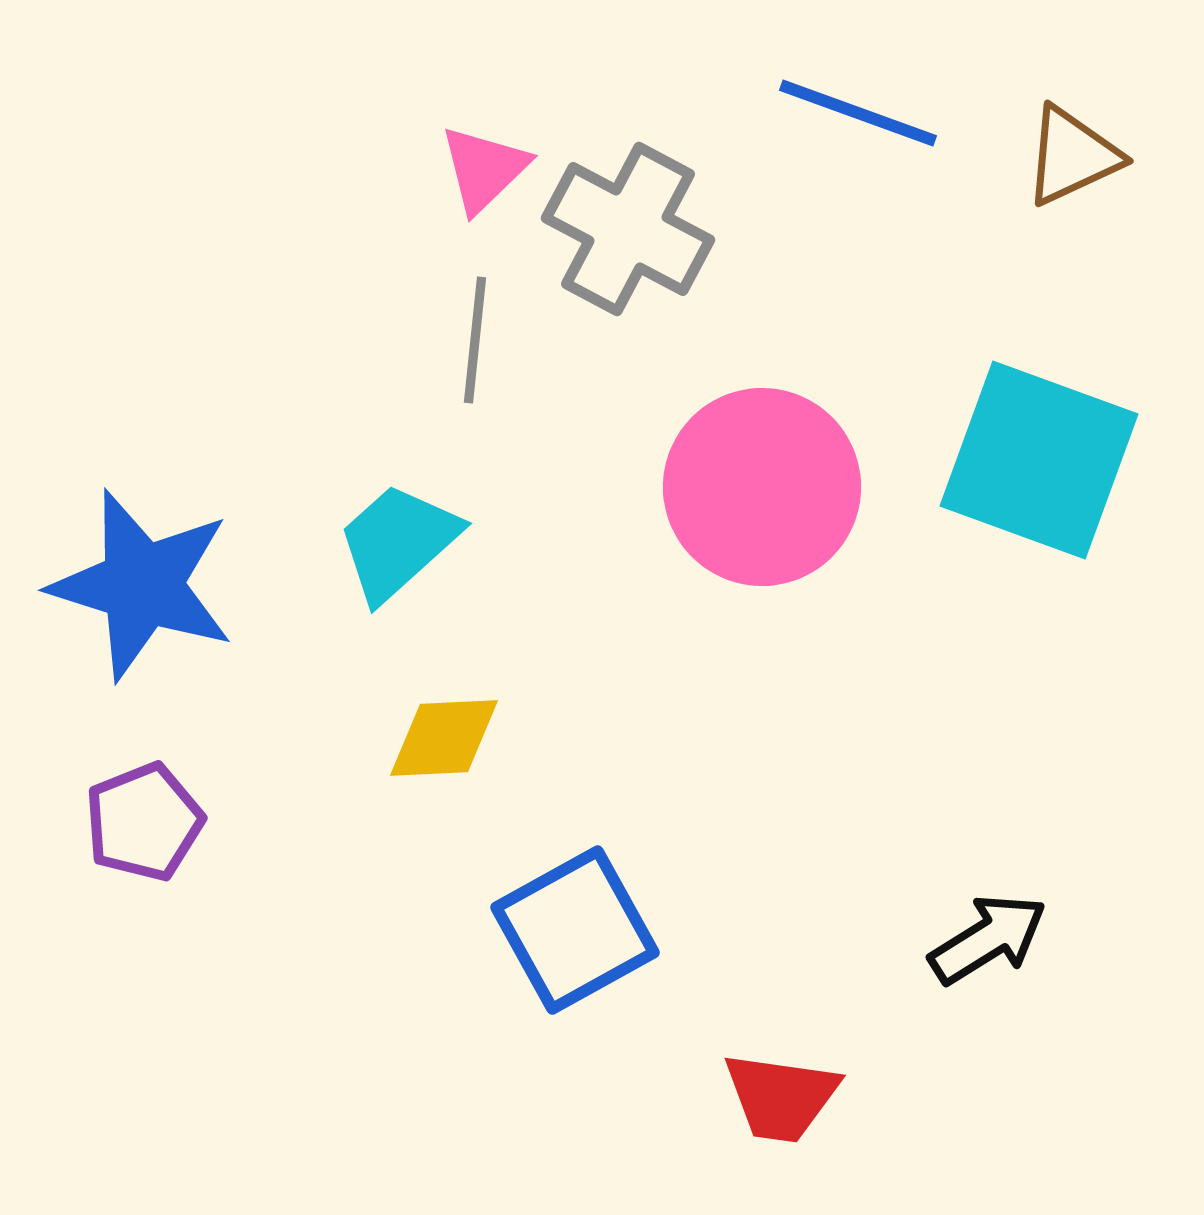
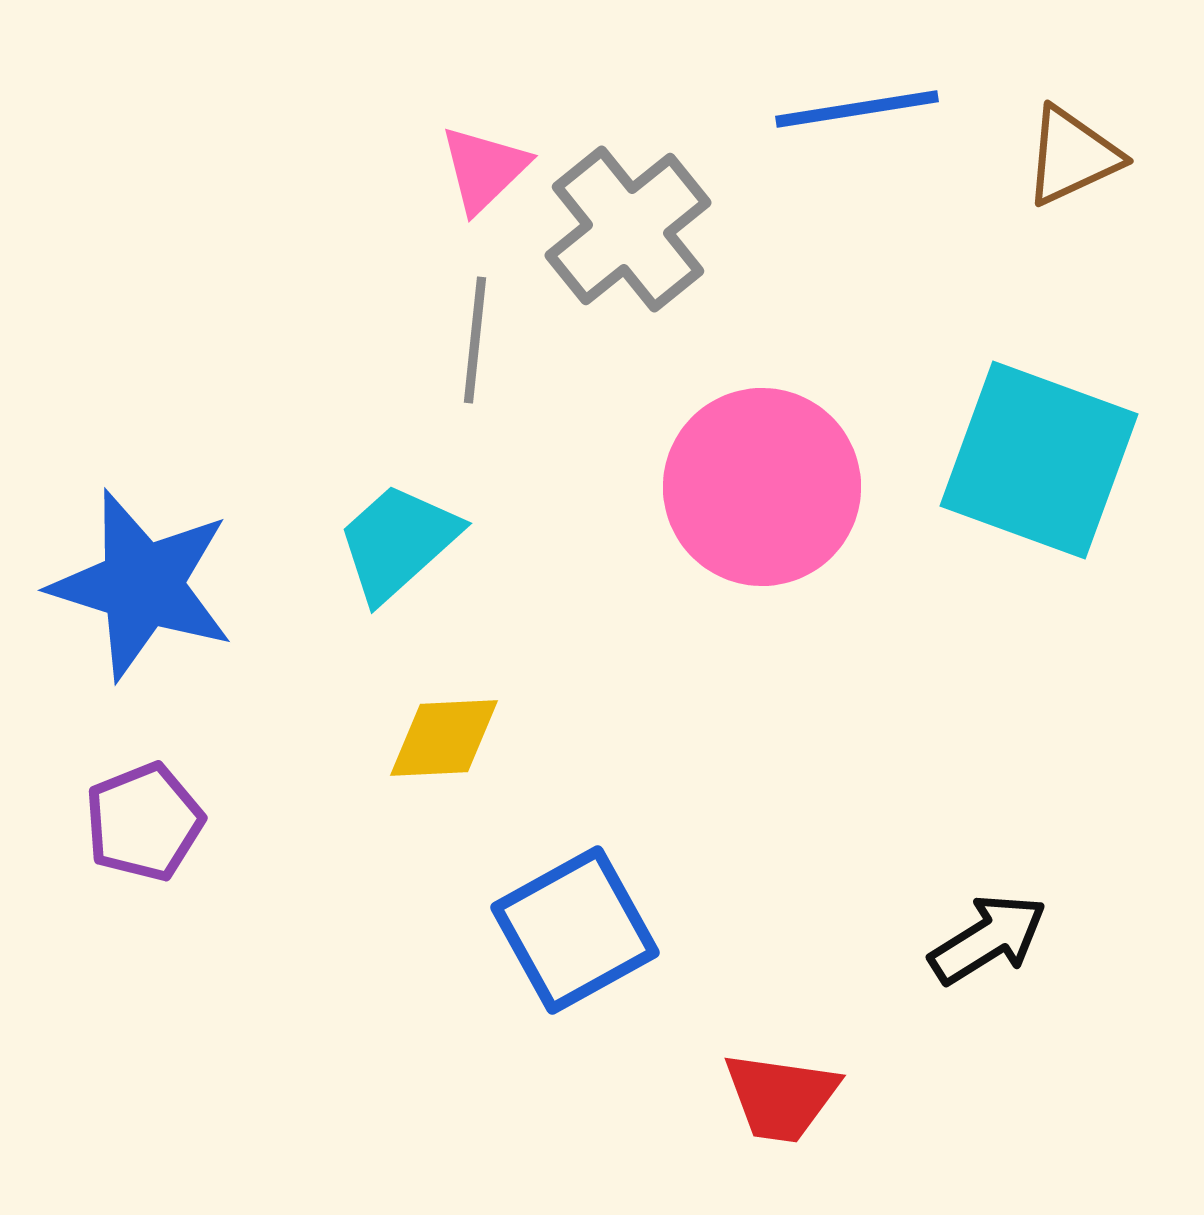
blue line: moved 1 px left, 4 px up; rotated 29 degrees counterclockwise
gray cross: rotated 23 degrees clockwise
